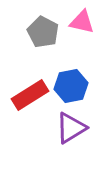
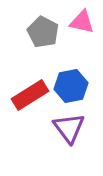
purple triangle: moved 2 px left; rotated 36 degrees counterclockwise
